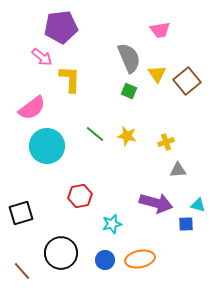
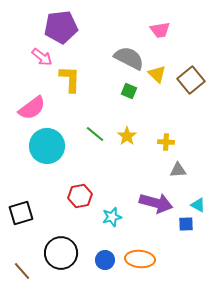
gray semicircle: rotated 40 degrees counterclockwise
yellow triangle: rotated 12 degrees counterclockwise
brown square: moved 4 px right, 1 px up
yellow star: rotated 24 degrees clockwise
yellow cross: rotated 21 degrees clockwise
cyan triangle: rotated 14 degrees clockwise
cyan star: moved 7 px up
orange ellipse: rotated 16 degrees clockwise
